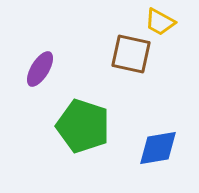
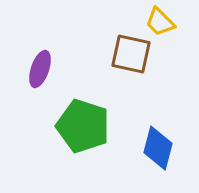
yellow trapezoid: rotated 16 degrees clockwise
purple ellipse: rotated 12 degrees counterclockwise
blue diamond: rotated 66 degrees counterclockwise
